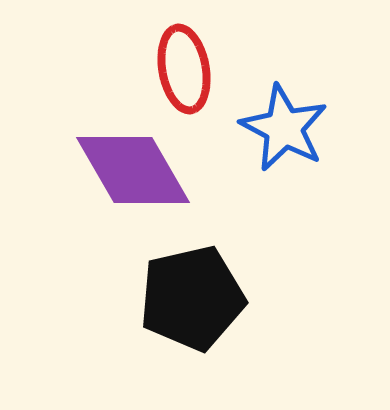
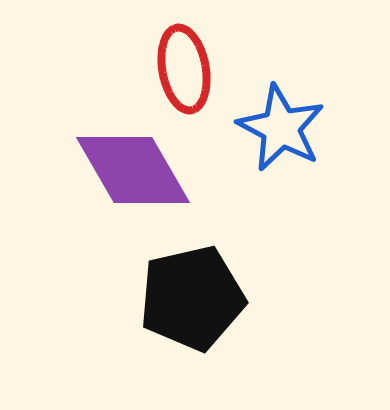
blue star: moved 3 px left
